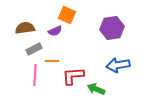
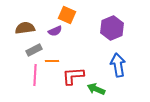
purple hexagon: rotated 15 degrees counterclockwise
gray rectangle: moved 1 px down
blue arrow: rotated 90 degrees clockwise
